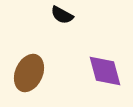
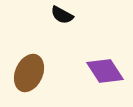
purple diamond: rotated 18 degrees counterclockwise
